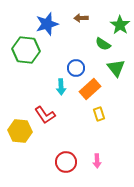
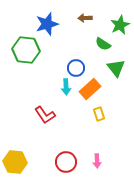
brown arrow: moved 4 px right
green star: rotated 12 degrees clockwise
cyan arrow: moved 5 px right
yellow hexagon: moved 5 px left, 31 px down
